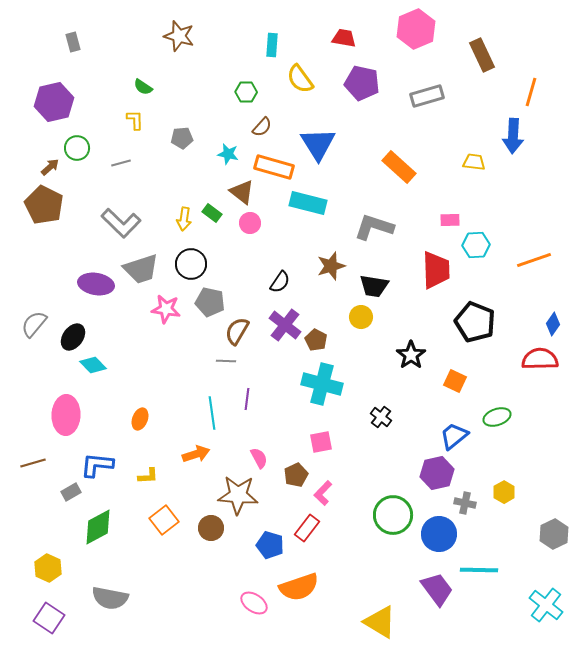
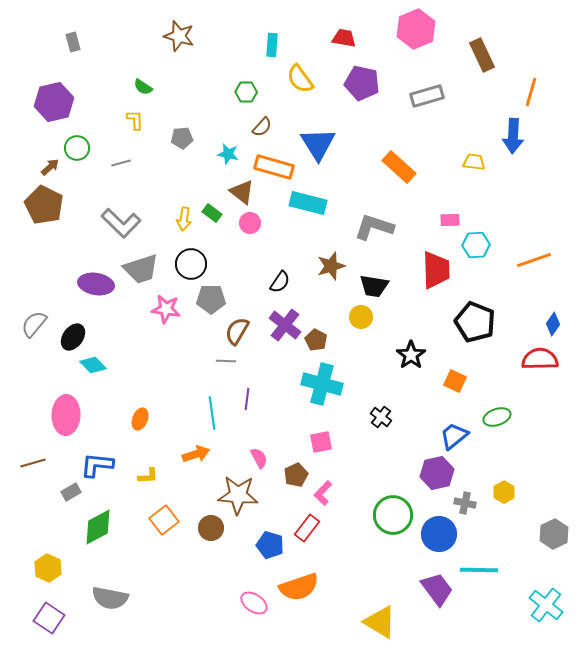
gray pentagon at (210, 302): moved 1 px right, 3 px up; rotated 12 degrees counterclockwise
